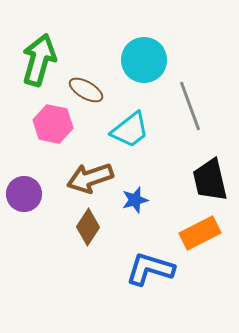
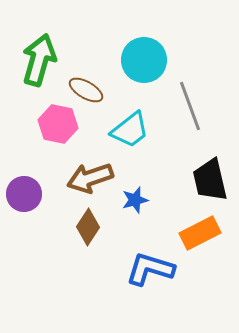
pink hexagon: moved 5 px right
